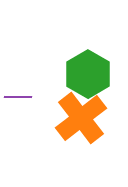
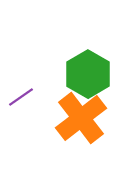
purple line: moved 3 px right; rotated 36 degrees counterclockwise
